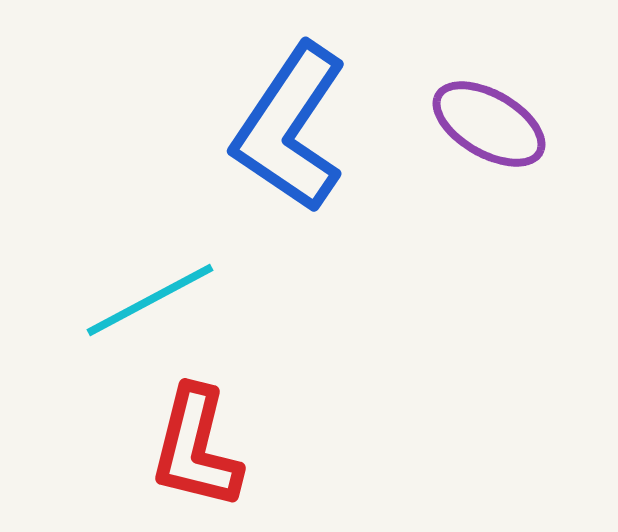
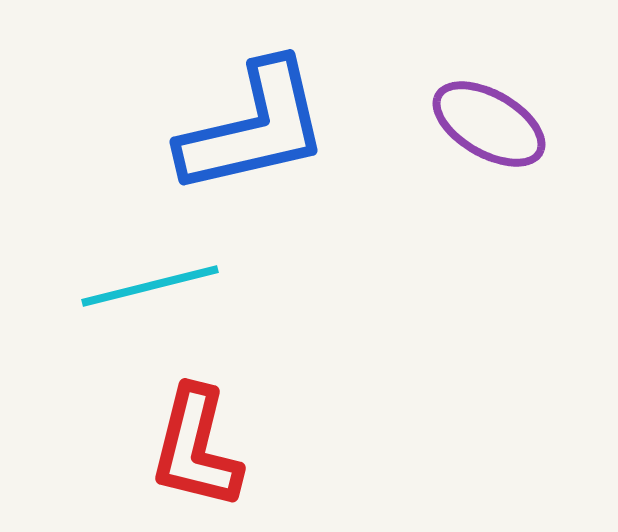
blue L-shape: moved 36 px left; rotated 137 degrees counterclockwise
cyan line: moved 14 px up; rotated 14 degrees clockwise
